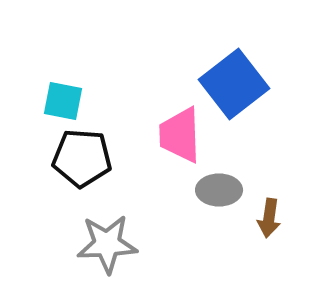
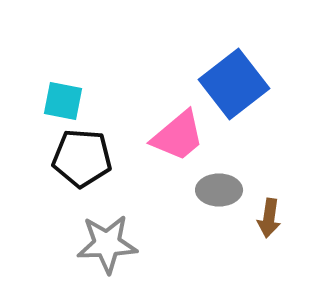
pink trapezoid: moved 2 px left, 1 px down; rotated 128 degrees counterclockwise
